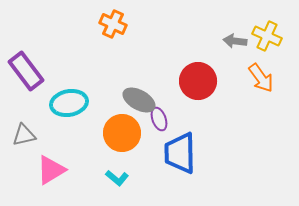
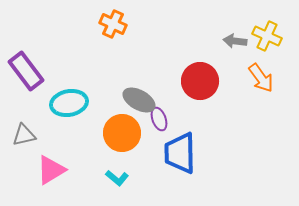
red circle: moved 2 px right
